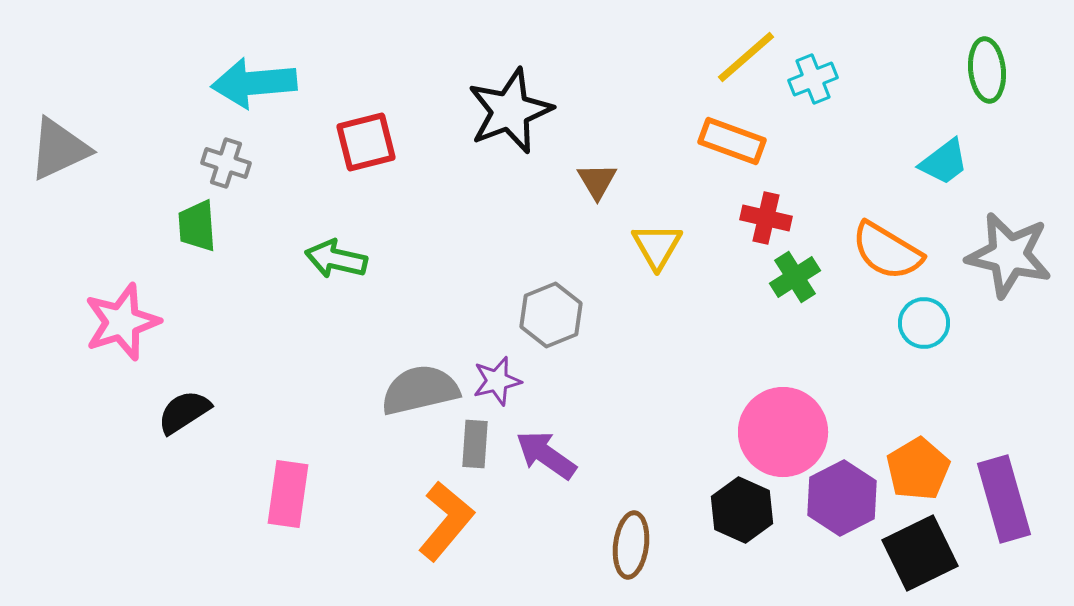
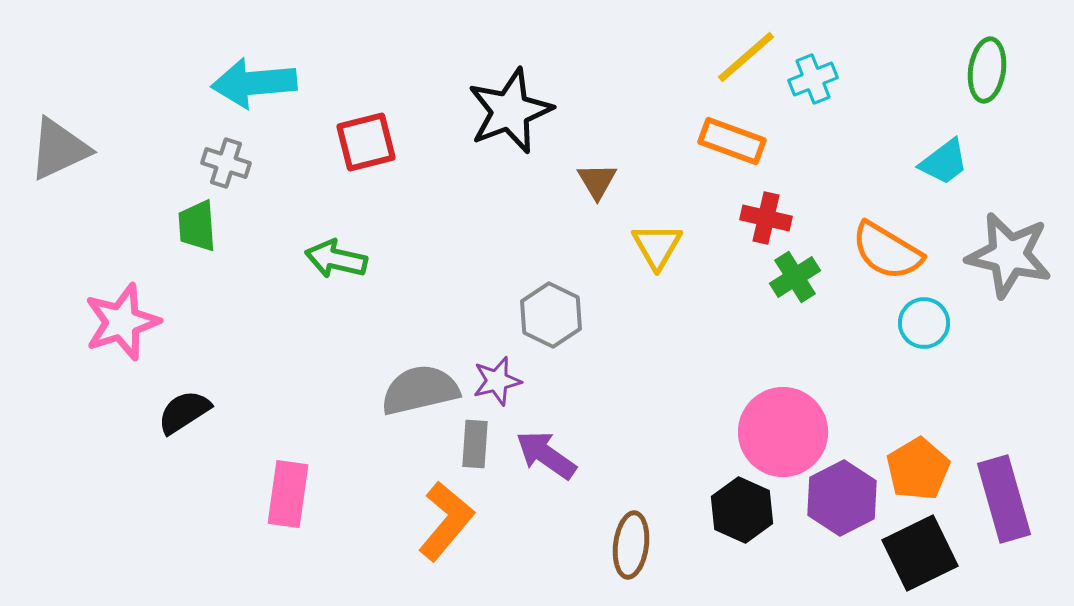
green ellipse: rotated 14 degrees clockwise
gray hexagon: rotated 12 degrees counterclockwise
